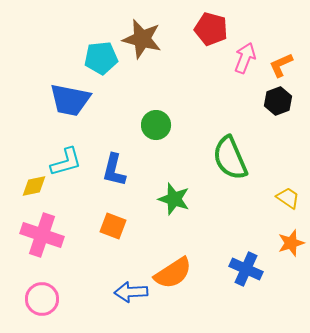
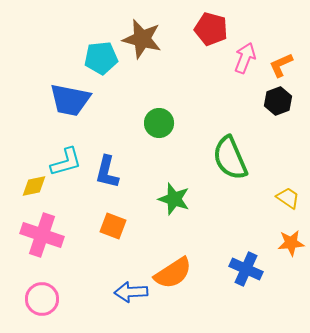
green circle: moved 3 px right, 2 px up
blue L-shape: moved 7 px left, 2 px down
orange star: rotated 12 degrees clockwise
